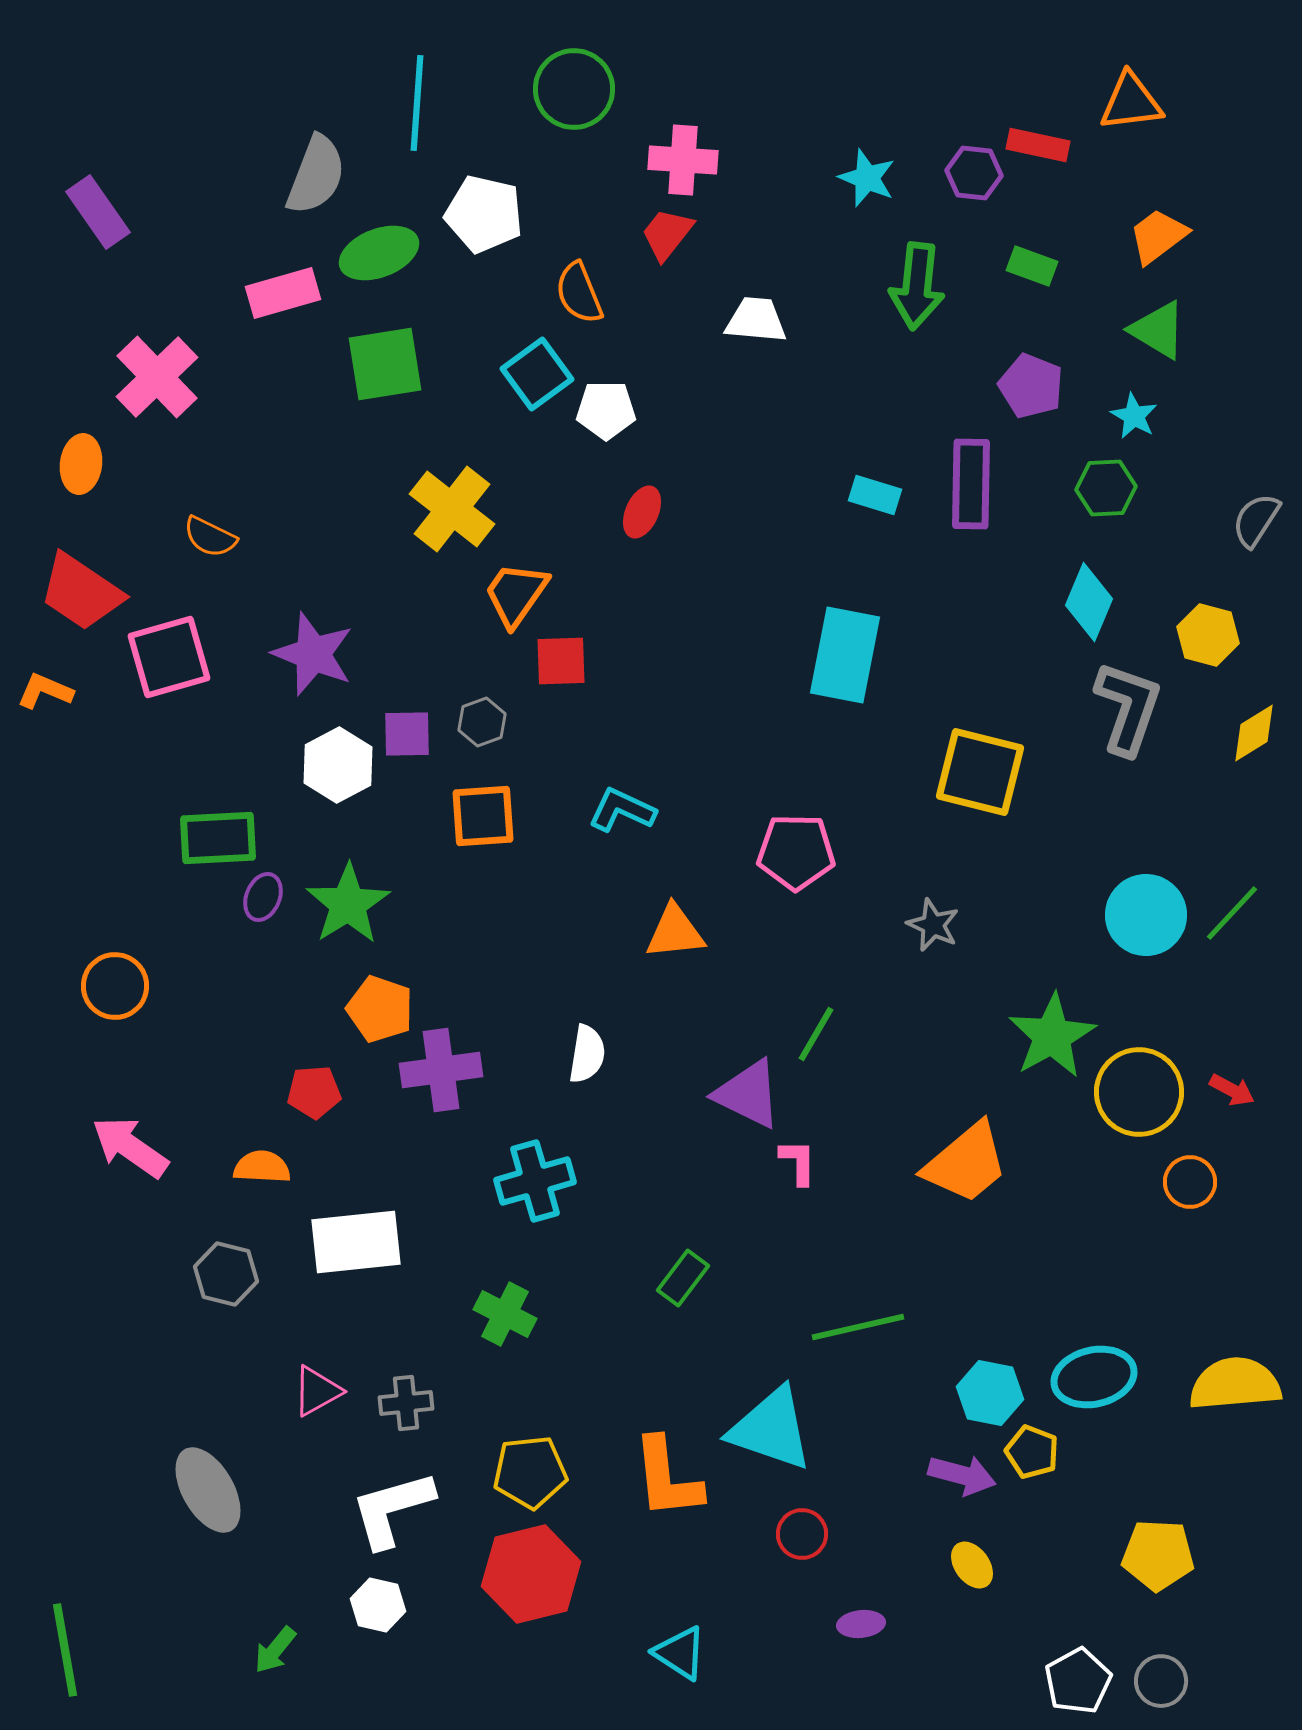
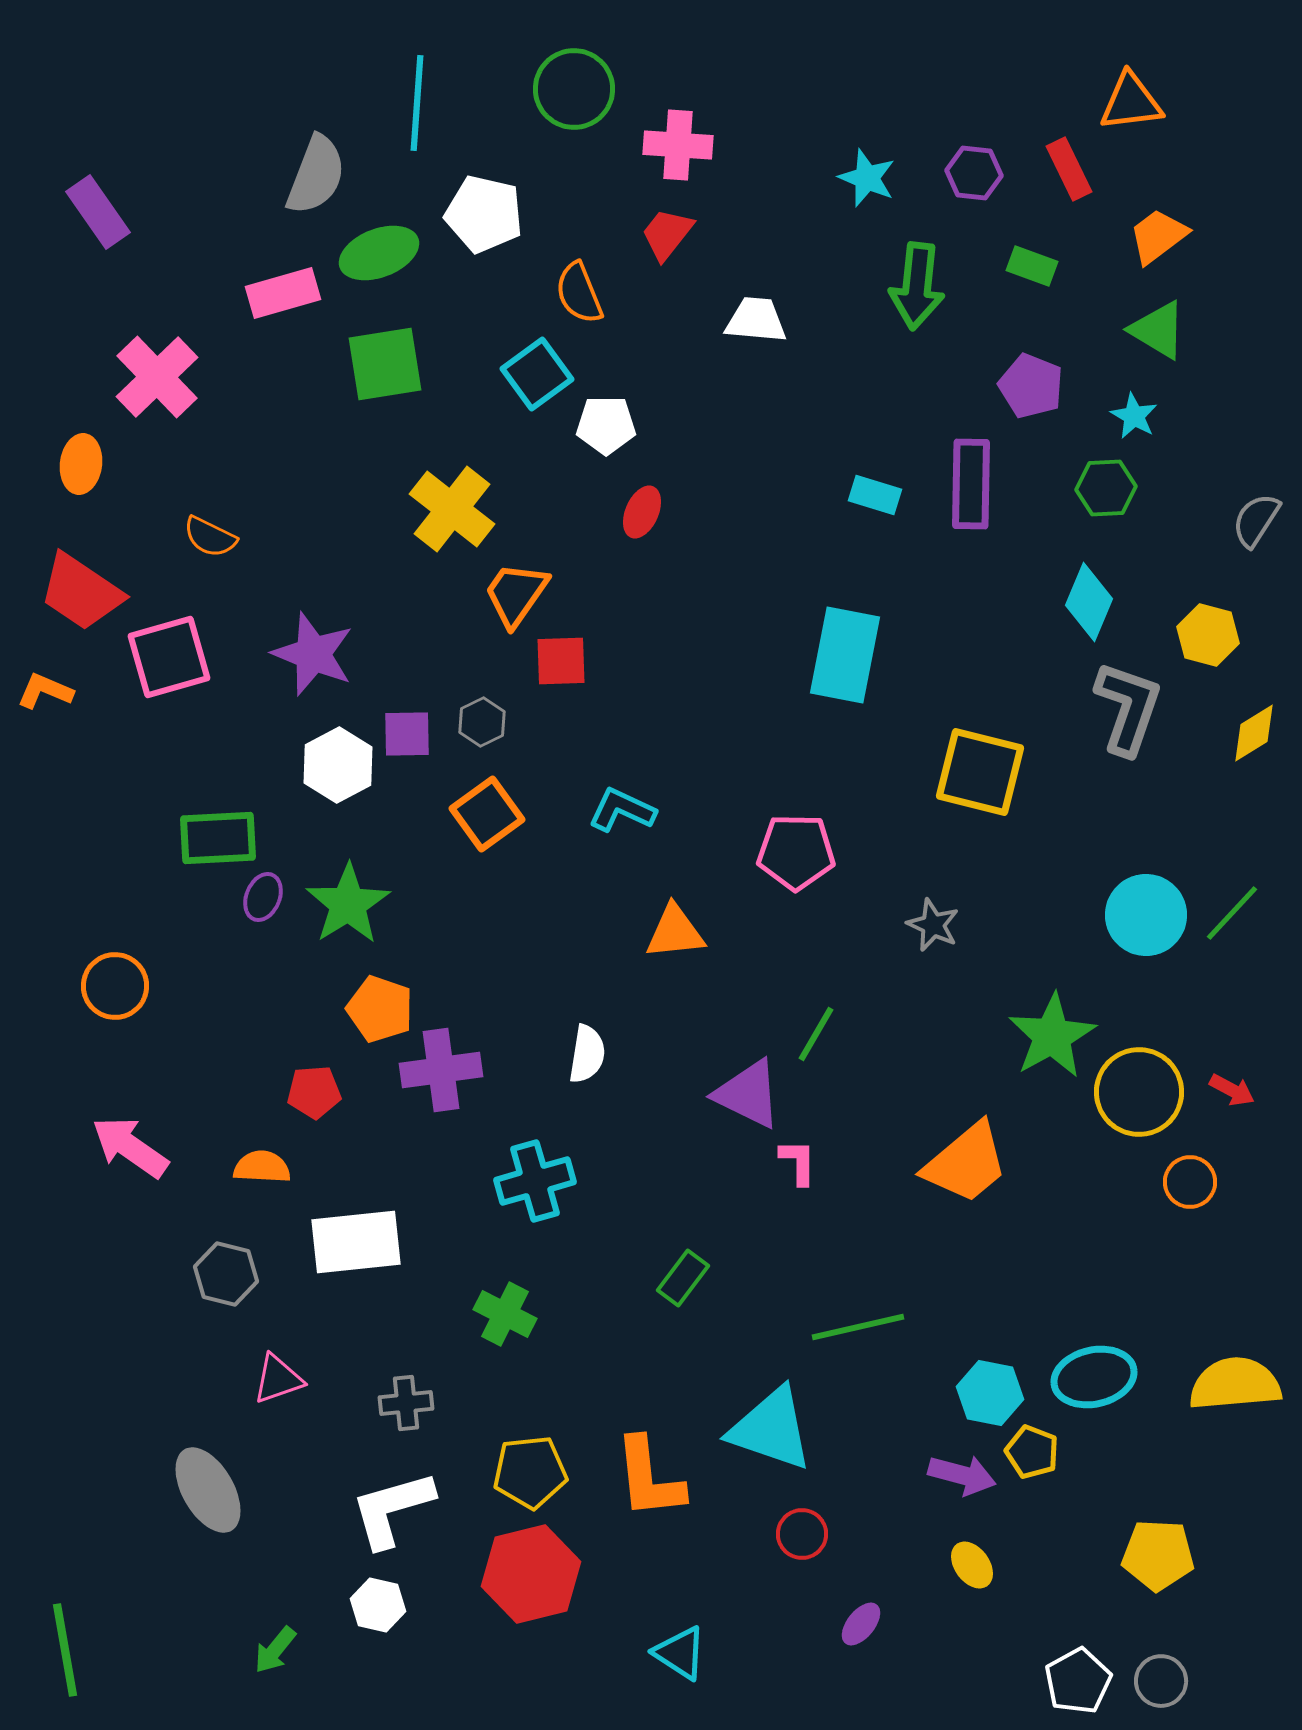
red rectangle at (1038, 145): moved 31 px right, 24 px down; rotated 52 degrees clockwise
pink cross at (683, 160): moved 5 px left, 15 px up
white pentagon at (606, 410): moved 15 px down
gray hexagon at (482, 722): rotated 6 degrees counterclockwise
orange square at (483, 816): moved 4 px right, 2 px up; rotated 32 degrees counterclockwise
pink triangle at (317, 1391): moved 39 px left, 12 px up; rotated 10 degrees clockwise
orange L-shape at (667, 1478): moved 18 px left
purple ellipse at (861, 1624): rotated 45 degrees counterclockwise
